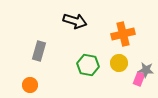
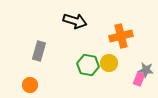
orange cross: moved 2 px left, 2 px down
yellow circle: moved 10 px left
